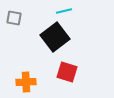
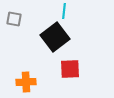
cyan line: rotated 70 degrees counterclockwise
gray square: moved 1 px down
red square: moved 3 px right, 3 px up; rotated 20 degrees counterclockwise
